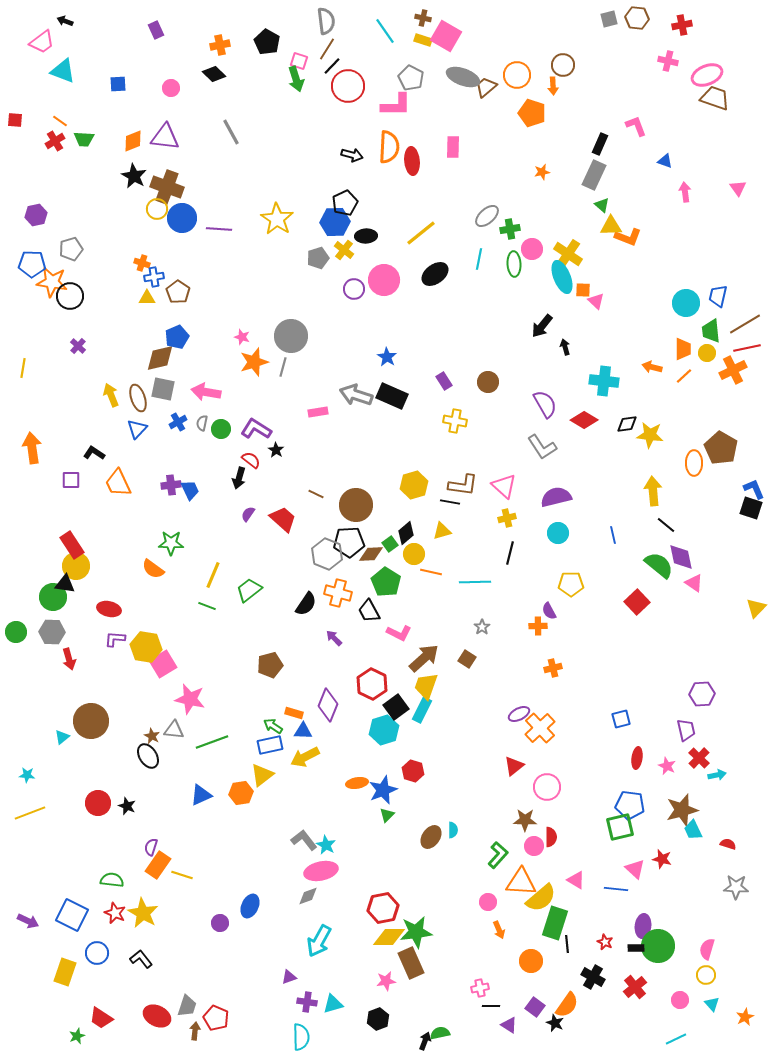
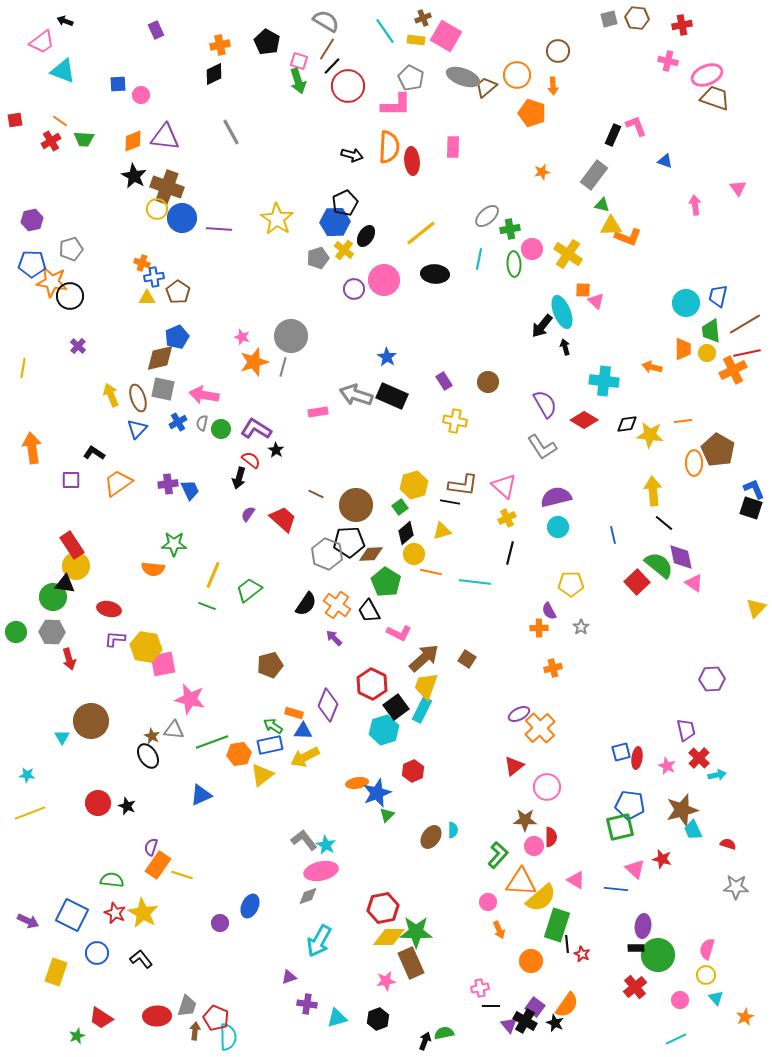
brown cross at (423, 18): rotated 35 degrees counterclockwise
gray semicircle at (326, 21): rotated 52 degrees counterclockwise
yellow rectangle at (423, 40): moved 7 px left; rotated 12 degrees counterclockwise
brown circle at (563, 65): moved 5 px left, 14 px up
black diamond at (214, 74): rotated 70 degrees counterclockwise
green arrow at (296, 79): moved 2 px right, 2 px down
pink circle at (171, 88): moved 30 px left, 7 px down
red square at (15, 120): rotated 14 degrees counterclockwise
red cross at (55, 141): moved 4 px left
black rectangle at (600, 144): moved 13 px right, 9 px up
gray rectangle at (594, 175): rotated 12 degrees clockwise
pink arrow at (685, 192): moved 10 px right, 13 px down
green triangle at (602, 205): rotated 28 degrees counterclockwise
purple hexagon at (36, 215): moved 4 px left, 5 px down
black ellipse at (366, 236): rotated 55 degrees counterclockwise
black ellipse at (435, 274): rotated 40 degrees clockwise
cyan ellipse at (562, 277): moved 35 px down
red line at (747, 348): moved 5 px down
orange line at (684, 376): moved 1 px left, 45 px down; rotated 36 degrees clockwise
pink arrow at (206, 392): moved 2 px left, 3 px down
brown pentagon at (721, 448): moved 3 px left, 2 px down
orange trapezoid at (118, 483): rotated 80 degrees clockwise
purple cross at (171, 485): moved 3 px left, 1 px up
yellow cross at (507, 518): rotated 12 degrees counterclockwise
black line at (666, 525): moved 2 px left, 2 px up
cyan circle at (558, 533): moved 6 px up
green star at (171, 543): moved 3 px right, 1 px down
green square at (390, 544): moved 10 px right, 37 px up
orange semicircle at (153, 569): rotated 30 degrees counterclockwise
cyan line at (475, 582): rotated 8 degrees clockwise
orange cross at (338, 593): moved 1 px left, 12 px down; rotated 20 degrees clockwise
red square at (637, 602): moved 20 px up
orange cross at (538, 626): moved 1 px right, 2 px down
gray star at (482, 627): moved 99 px right
pink square at (163, 664): rotated 20 degrees clockwise
purple hexagon at (702, 694): moved 10 px right, 15 px up
blue square at (621, 719): moved 33 px down
cyan triangle at (62, 737): rotated 21 degrees counterclockwise
red hexagon at (413, 771): rotated 20 degrees clockwise
blue star at (383, 790): moved 6 px left, 3 px down
orange hexagon at (241, 793): moved 2 px left, 39 px up
green rectangle at (555, 923): moved 2 px right, 2 px down
green star at (416, 932): rotated 8 degrees clockwise
red star at (605, 942): moved 23 px left, 12 px down
green circle at (658, 946): moved 9 px down
yellow rectangle at (65, 972): moved 9 px left
black cross at (593, 977): moved 68 px left, 44 px down
purple cross at (307, 1002): moved 2 px down
cyan triangle at (333, 1004): moved 4 px right, 14 px down
cyan triangle at (712, 1004): moved 4 px right, 6 px up
red ellipse at (157, 1016): rotated 28 degrees counterclockwise
purple triangle at (509, 1025): rotated 18 degrees clockwise
green semicircle at (440, 1033): moved 4 px right
cyan semicircle at (301, 1037): moved 73 px left
